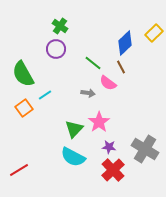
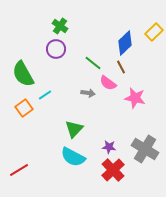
yellow rectangle: moved 1 px up
pink star: moved 36 px right, 24 px up; rotated 25 degrees counterclockwise
